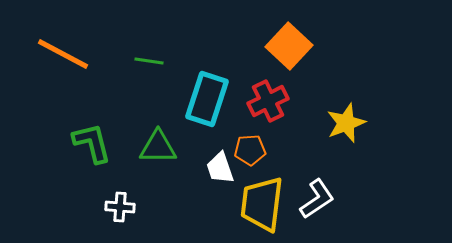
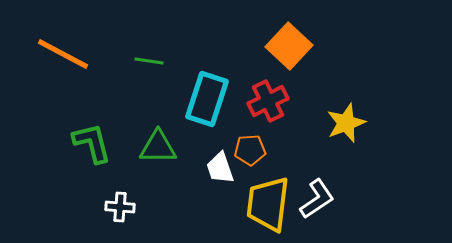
yellow trapezoid: moved 6 px right
